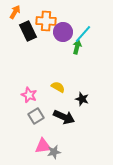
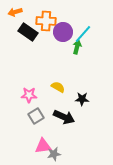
orange arrow: rotated 136 degrees counterclockwise
black rectangle: moved 1 px down; rotated 30 degrees counterclockwise
pink star: rotated 21 degrees counterclockwise
black star: rotated 16 degrees counterclockwise
gray star: moved 2 px down
